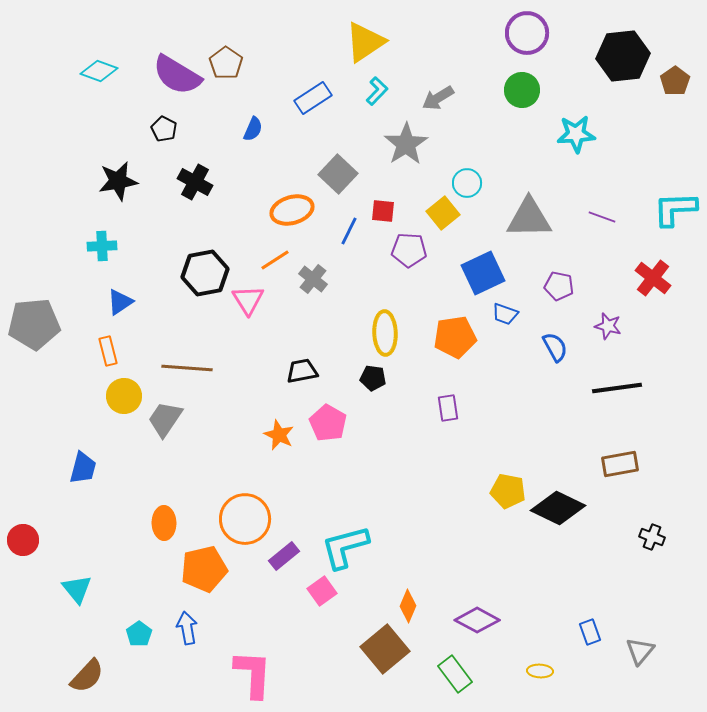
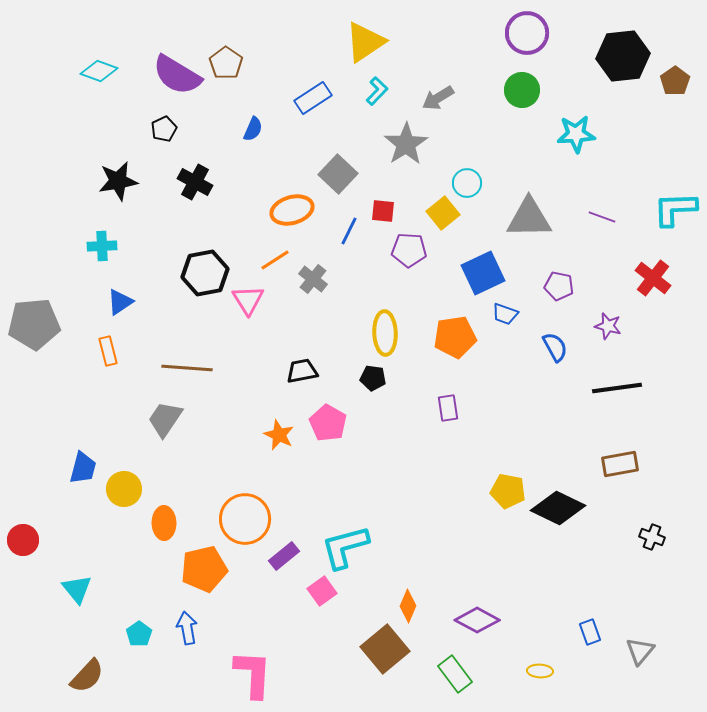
black pentagon at (164, 129): rotated 20 degrees clockwise
yellow circle at (124, 396): moved 93 px down
